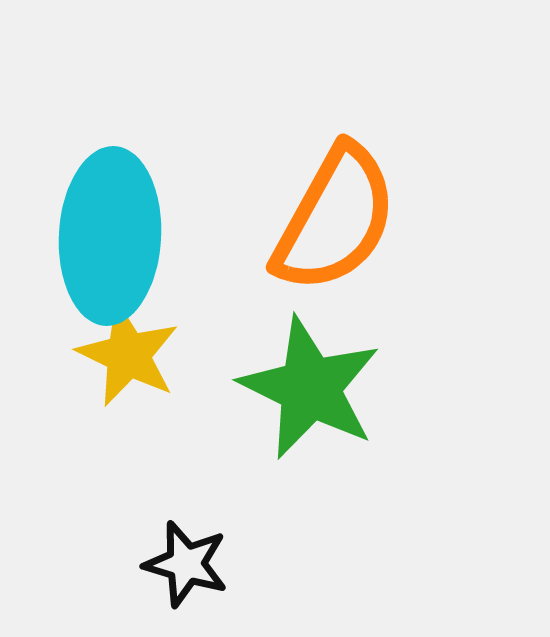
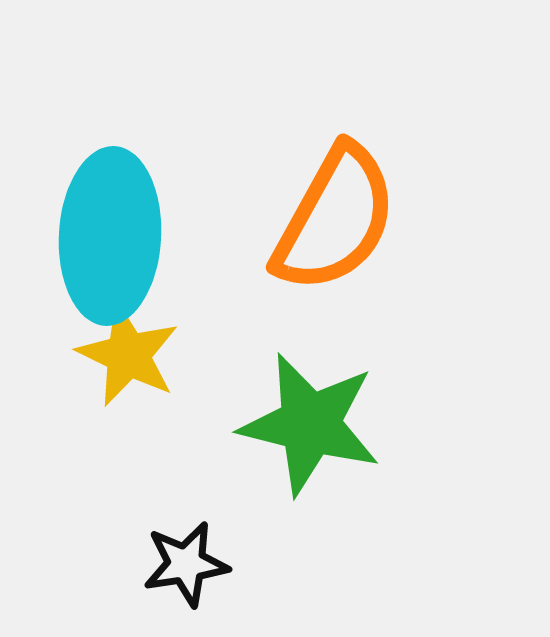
green star: moved 36 px down; rotated 12 degrees counterclockwise
black star: rotated 26 degrees counterclockwise
